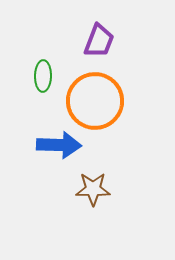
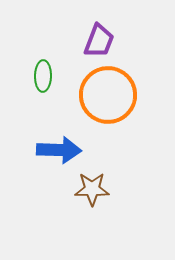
orange circle: moved 13 px right, 6 px up
blue arrow: moved 5 px down
brown star: moved 1 px left
